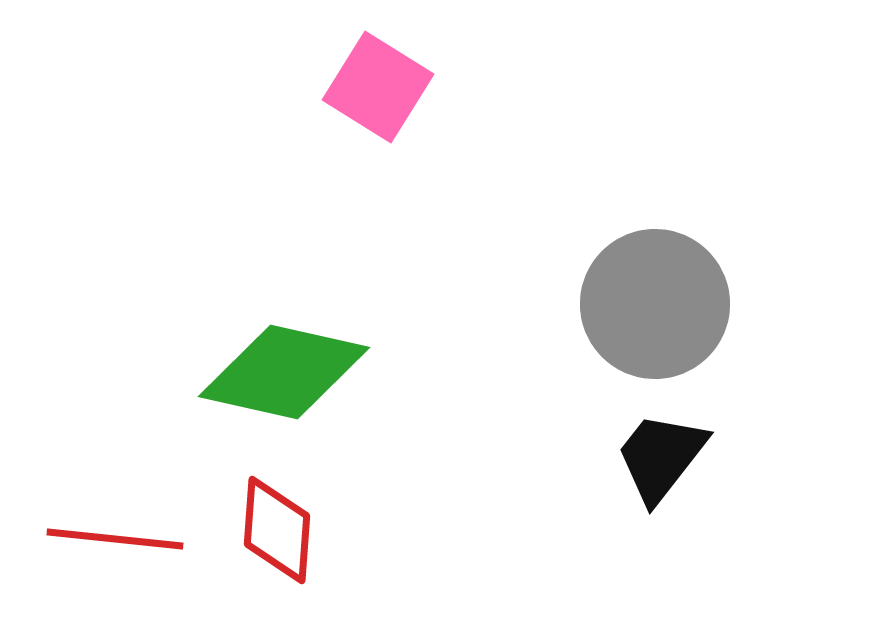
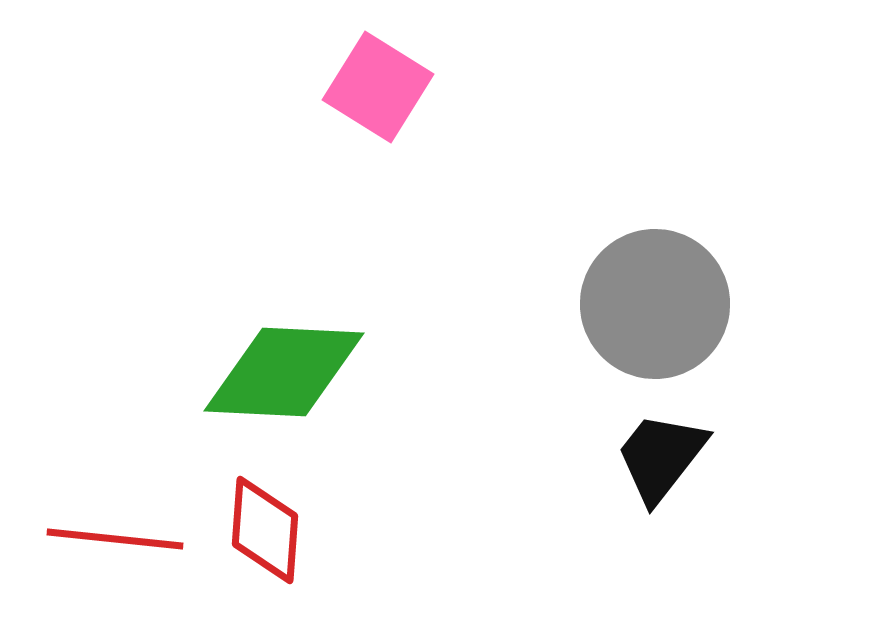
green diamond: rotated 10 degrees counterclockwise
red diamond: moved 12 px left
